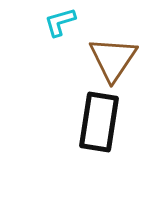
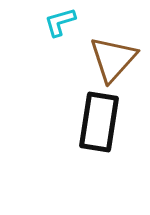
brown triangle: rotated 8 degrees clockwise
